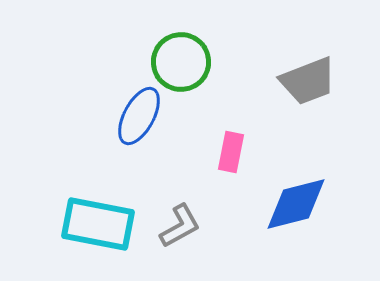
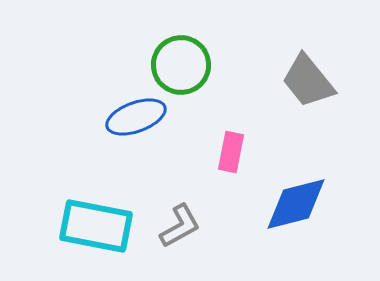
green circle: moved 3 px down
gray trapezoid: rotated 72 degrees clockwise
blue ellipse: moved 3 px left, 1 px down; rotated 42 degrees clockwise
cyan rectangle: moved 2 px left, 2 px down
